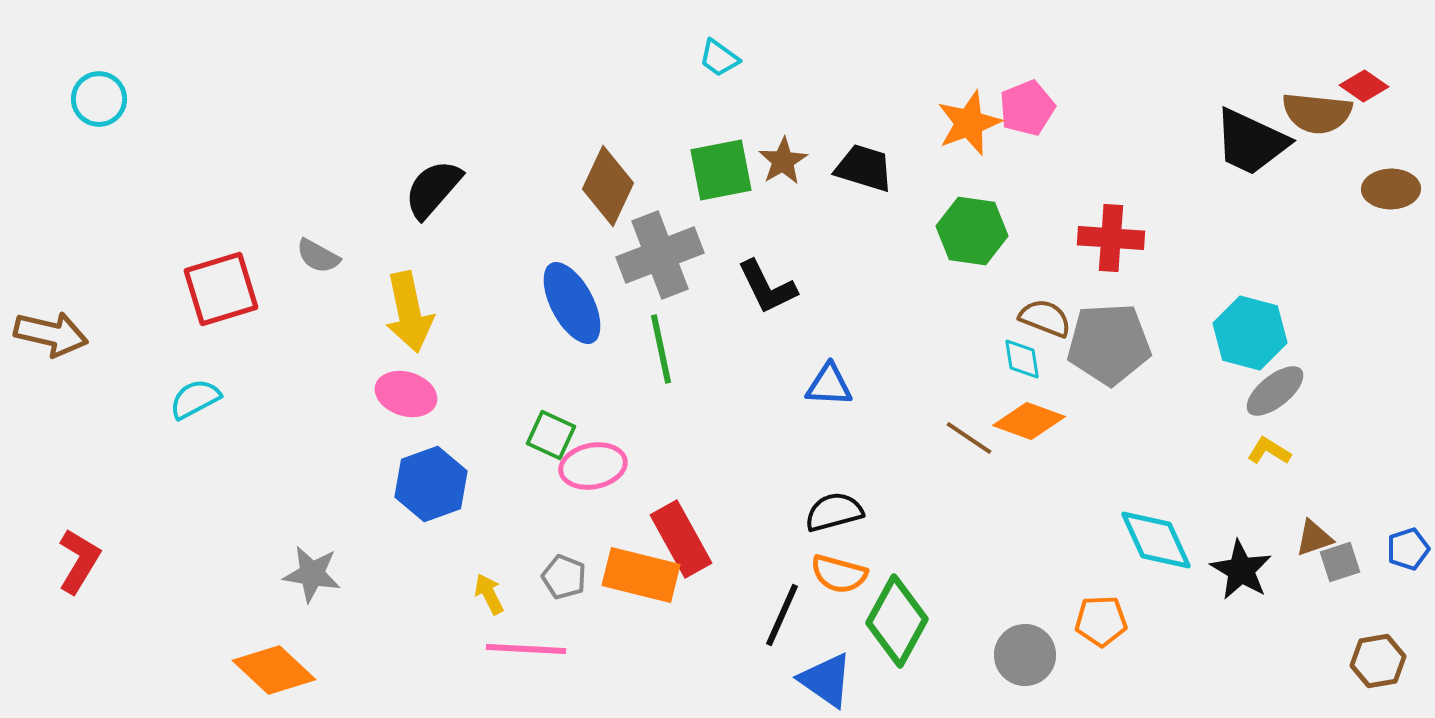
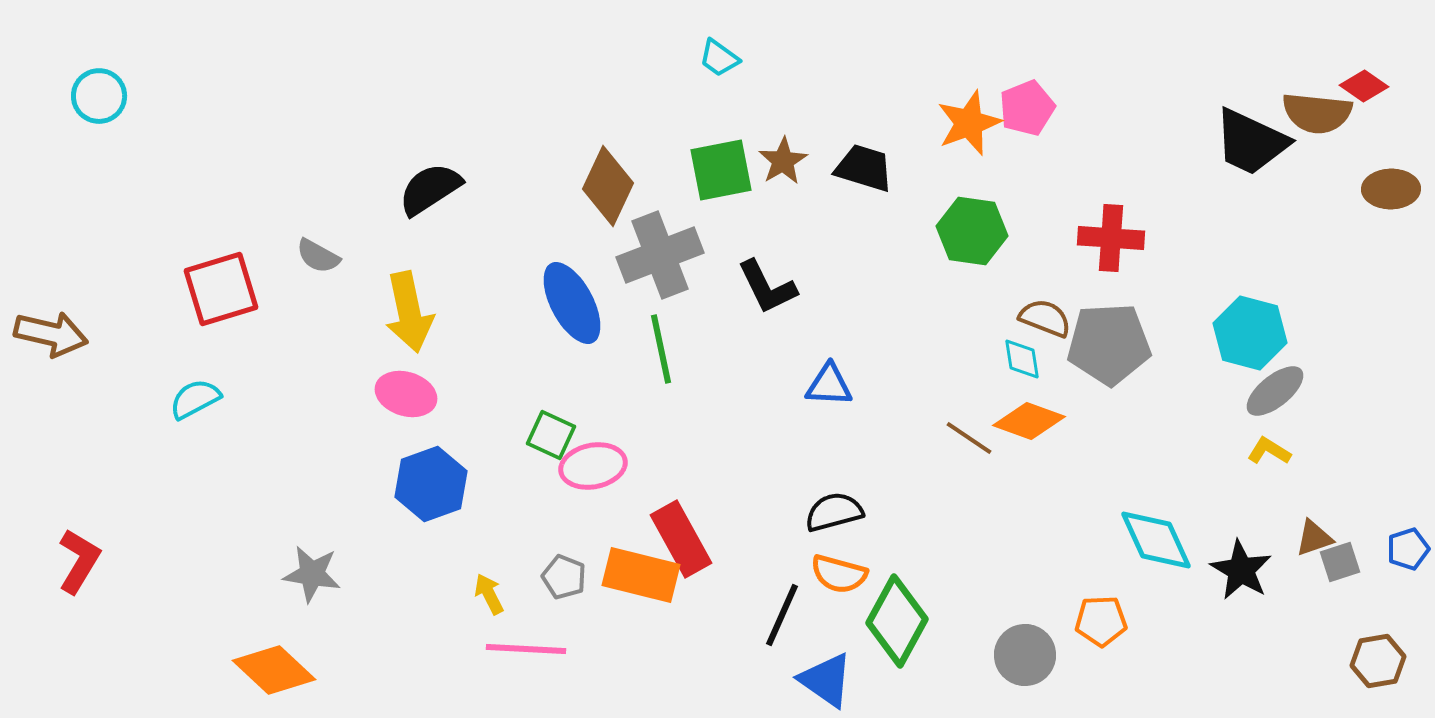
cyan circle at (99, 99): moved 3 px up
black semicircle at (433, 189): moved 3 px left; rotated 16 degrees clockwise
